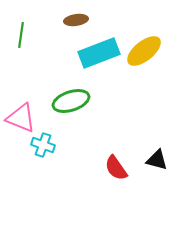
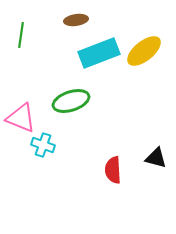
black triangle: moved 1 px left, 2 px up
red semicircle: moved 3 px left, 2 px down; rotated 32 degrees clockwise
